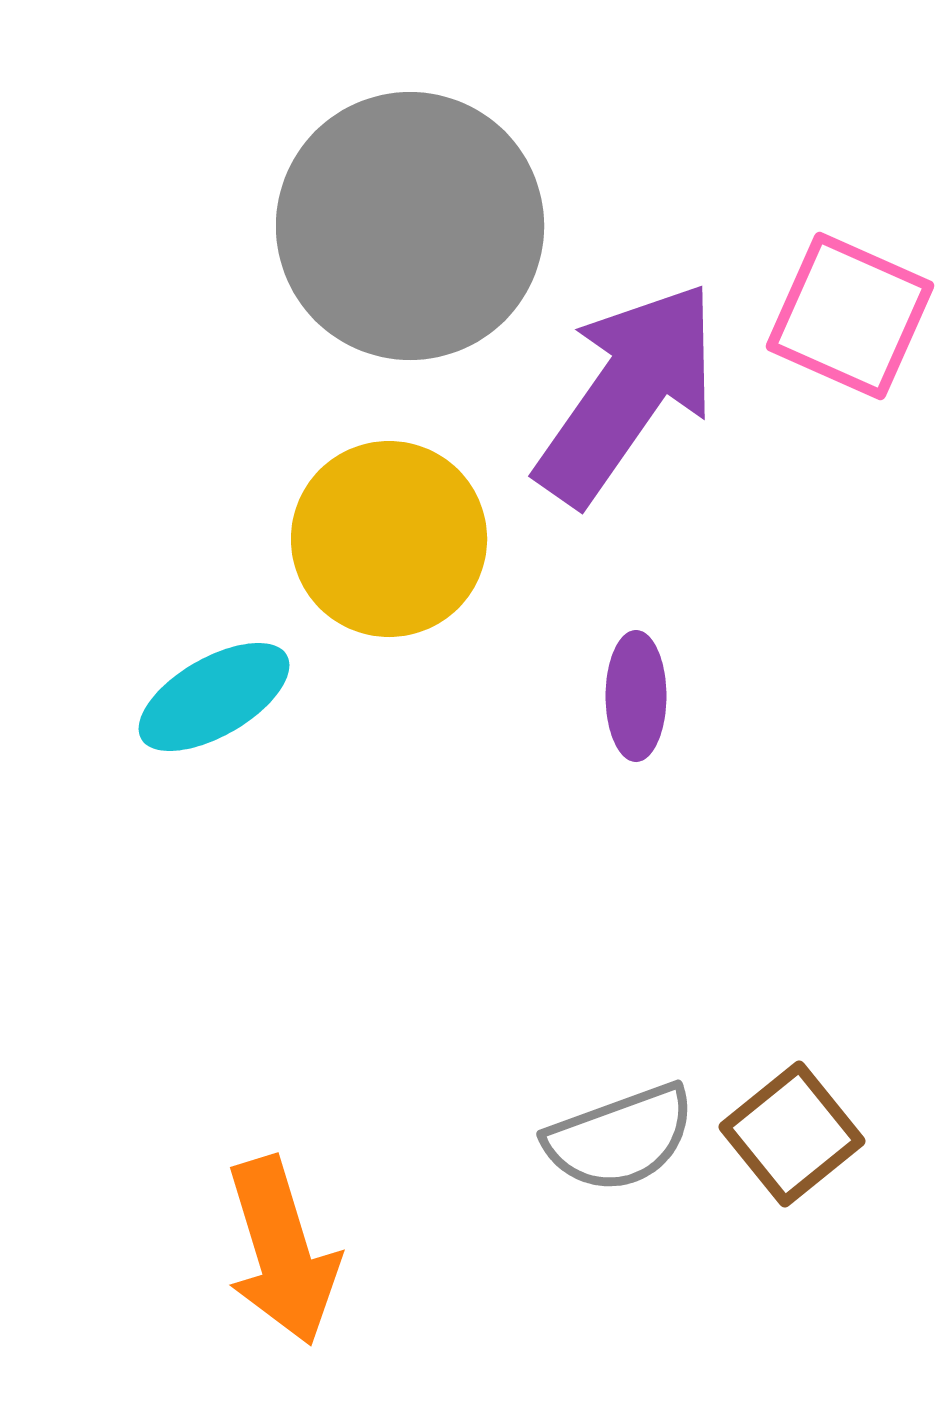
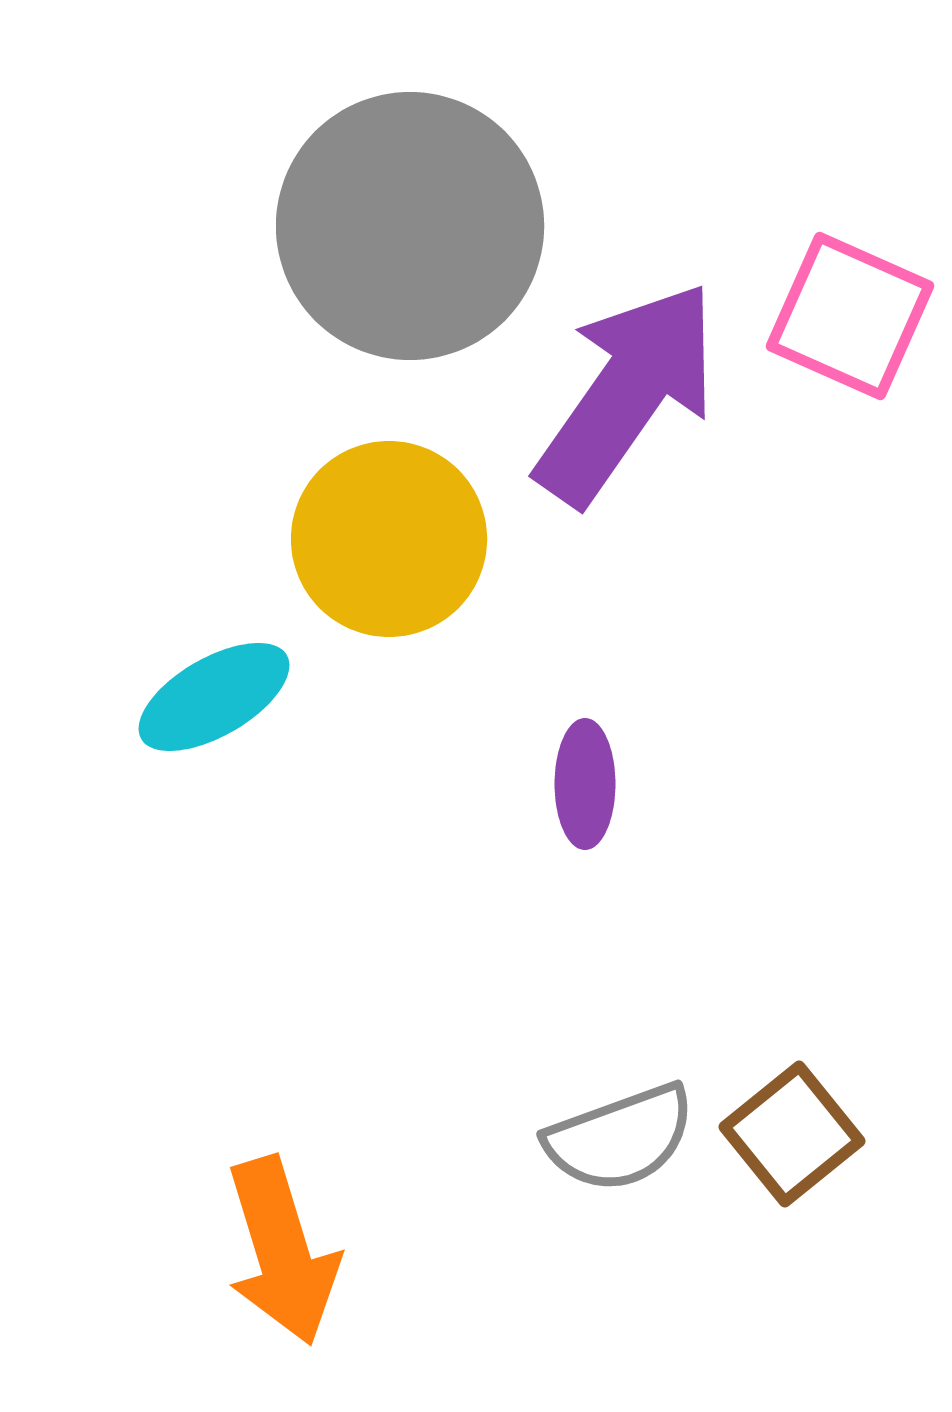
purple ellipse: moved 51 px left, 88 px down
